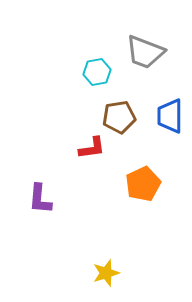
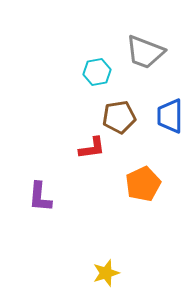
purple L-shape: moved 2 px up
